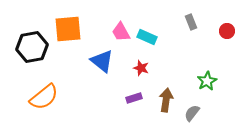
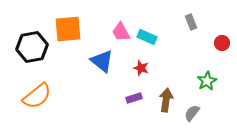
red circle: moved 5 px left, 12 px down
orange semicircle: moved 7 px left, 1 px up
